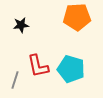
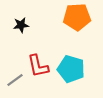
gray line: rotated 36 degrees clockwise
